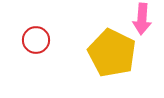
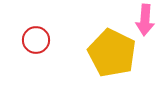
pink arrow: moved 3 px right, 1 px down
